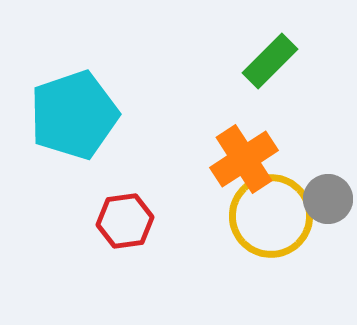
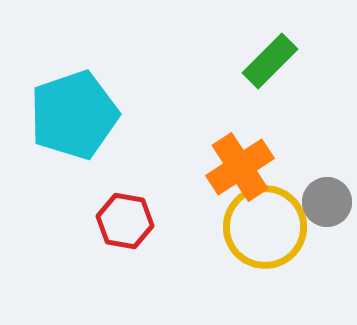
orange cross: moved 4 px left, 8 px down
gray circle: moved 1 px left, 3 px down
yellow circle: moved 6 px left, 11 px down
red hexagon: rotated 18 degrees clockwise
